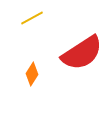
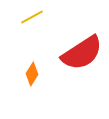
yellow line: moved 1 px up
